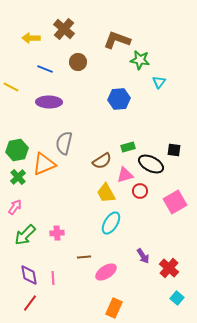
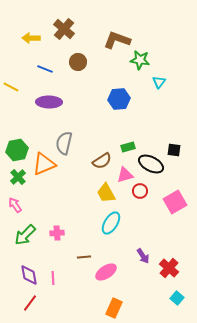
pink arrow: moved 2 px up; rotated 70 degrees counterclockwise
